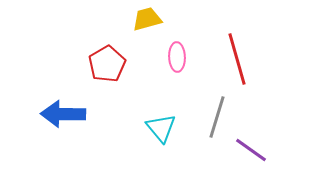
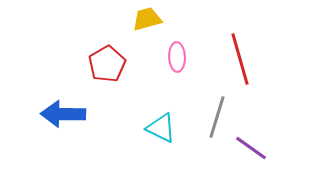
red line: moved 3 px right
cyan triangle: rotated 24 degrees counterclockwise
purple line: moved 2 px up
